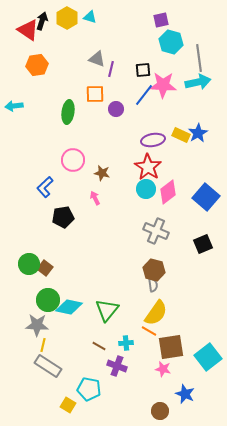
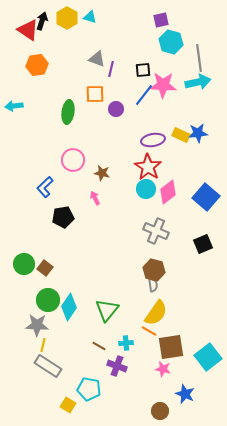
blue star at (198, 133): rotated 24 degrees clockwise
green circle at (29, 264): moved 5 px left
cyan diamond at (69, 307): rotated 68 degrees counterclockwise
